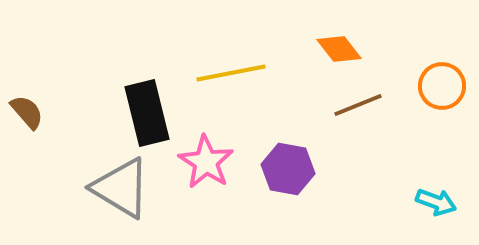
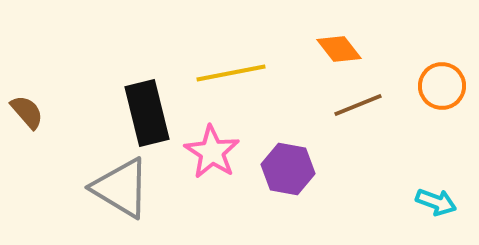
pink star: moved 6 px right, 10 px up
